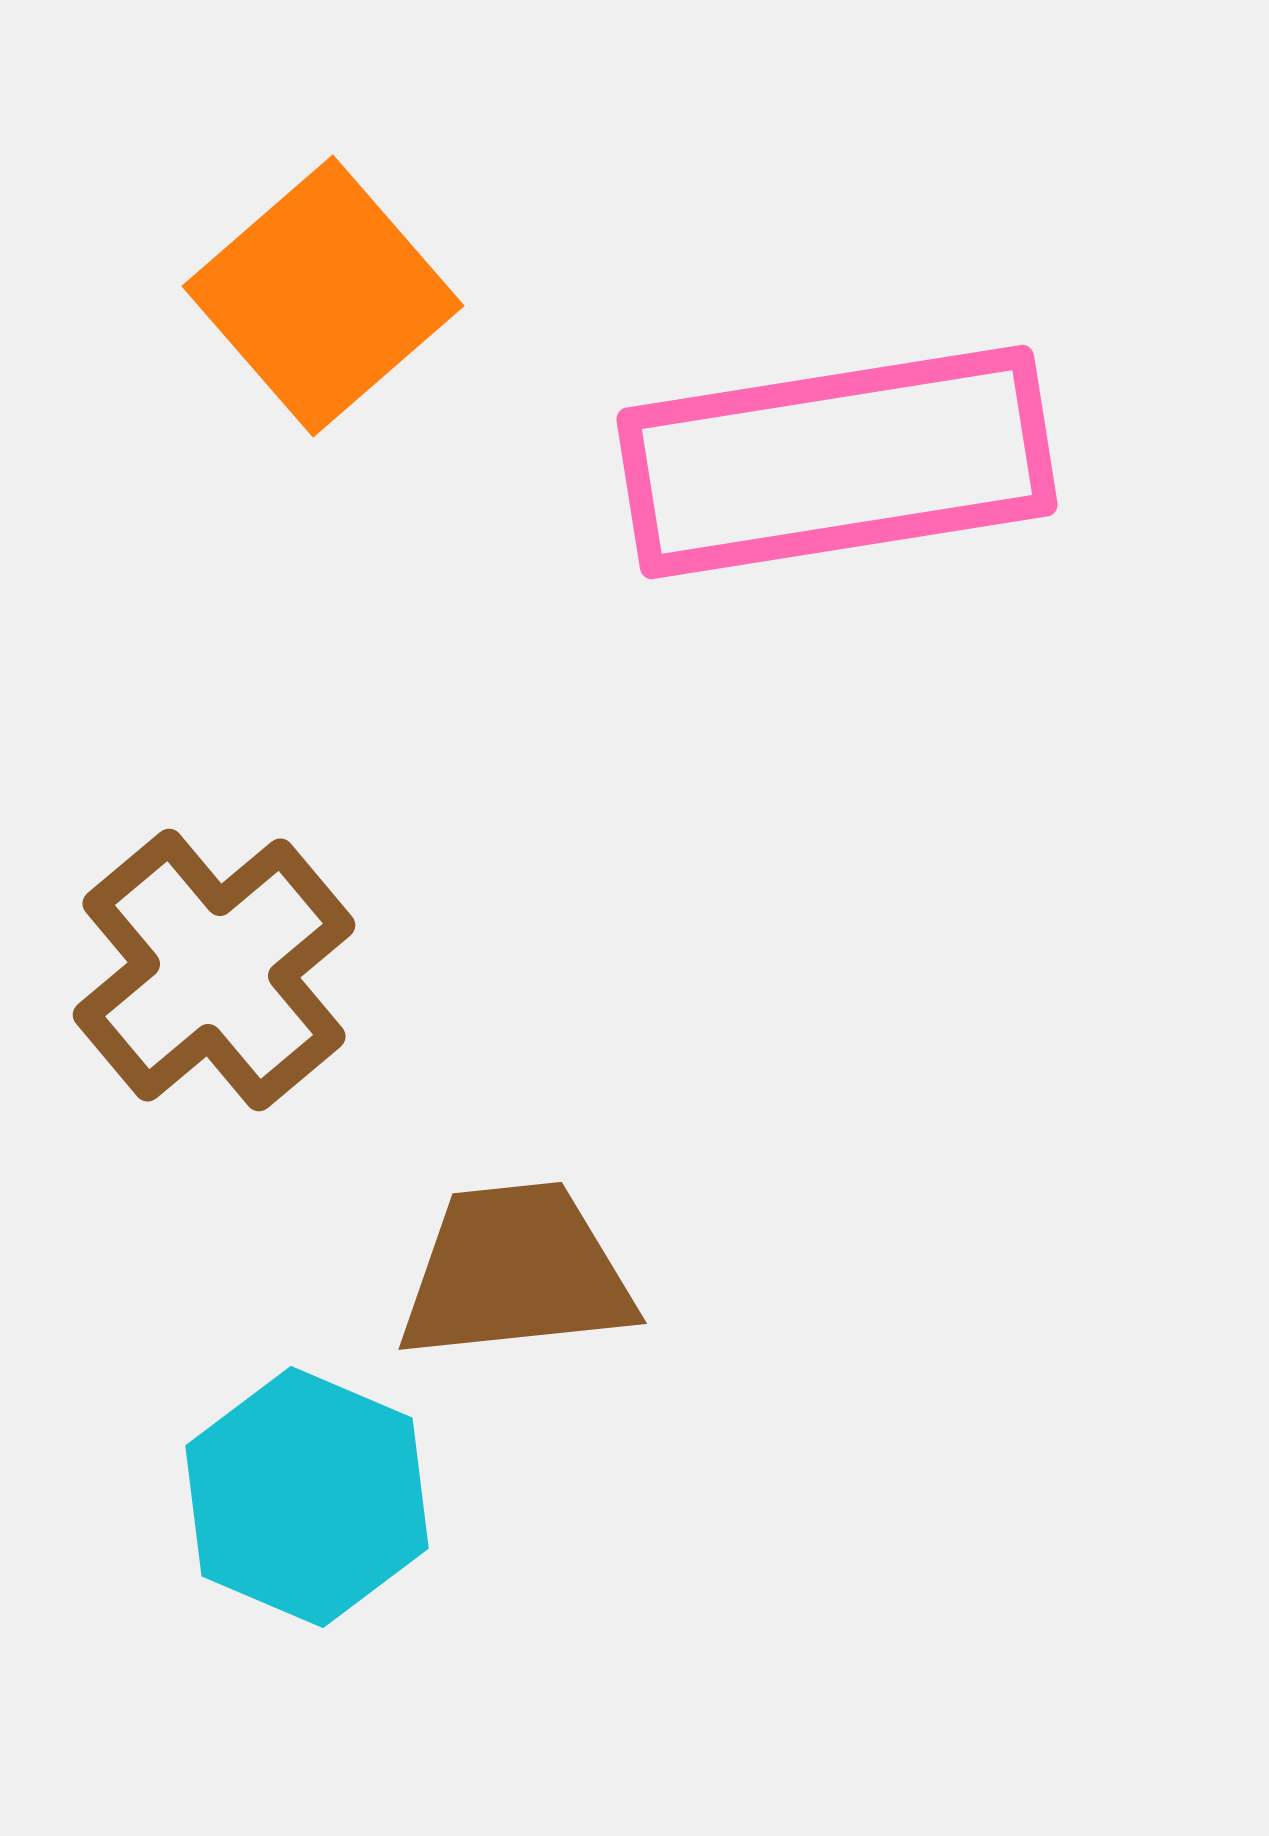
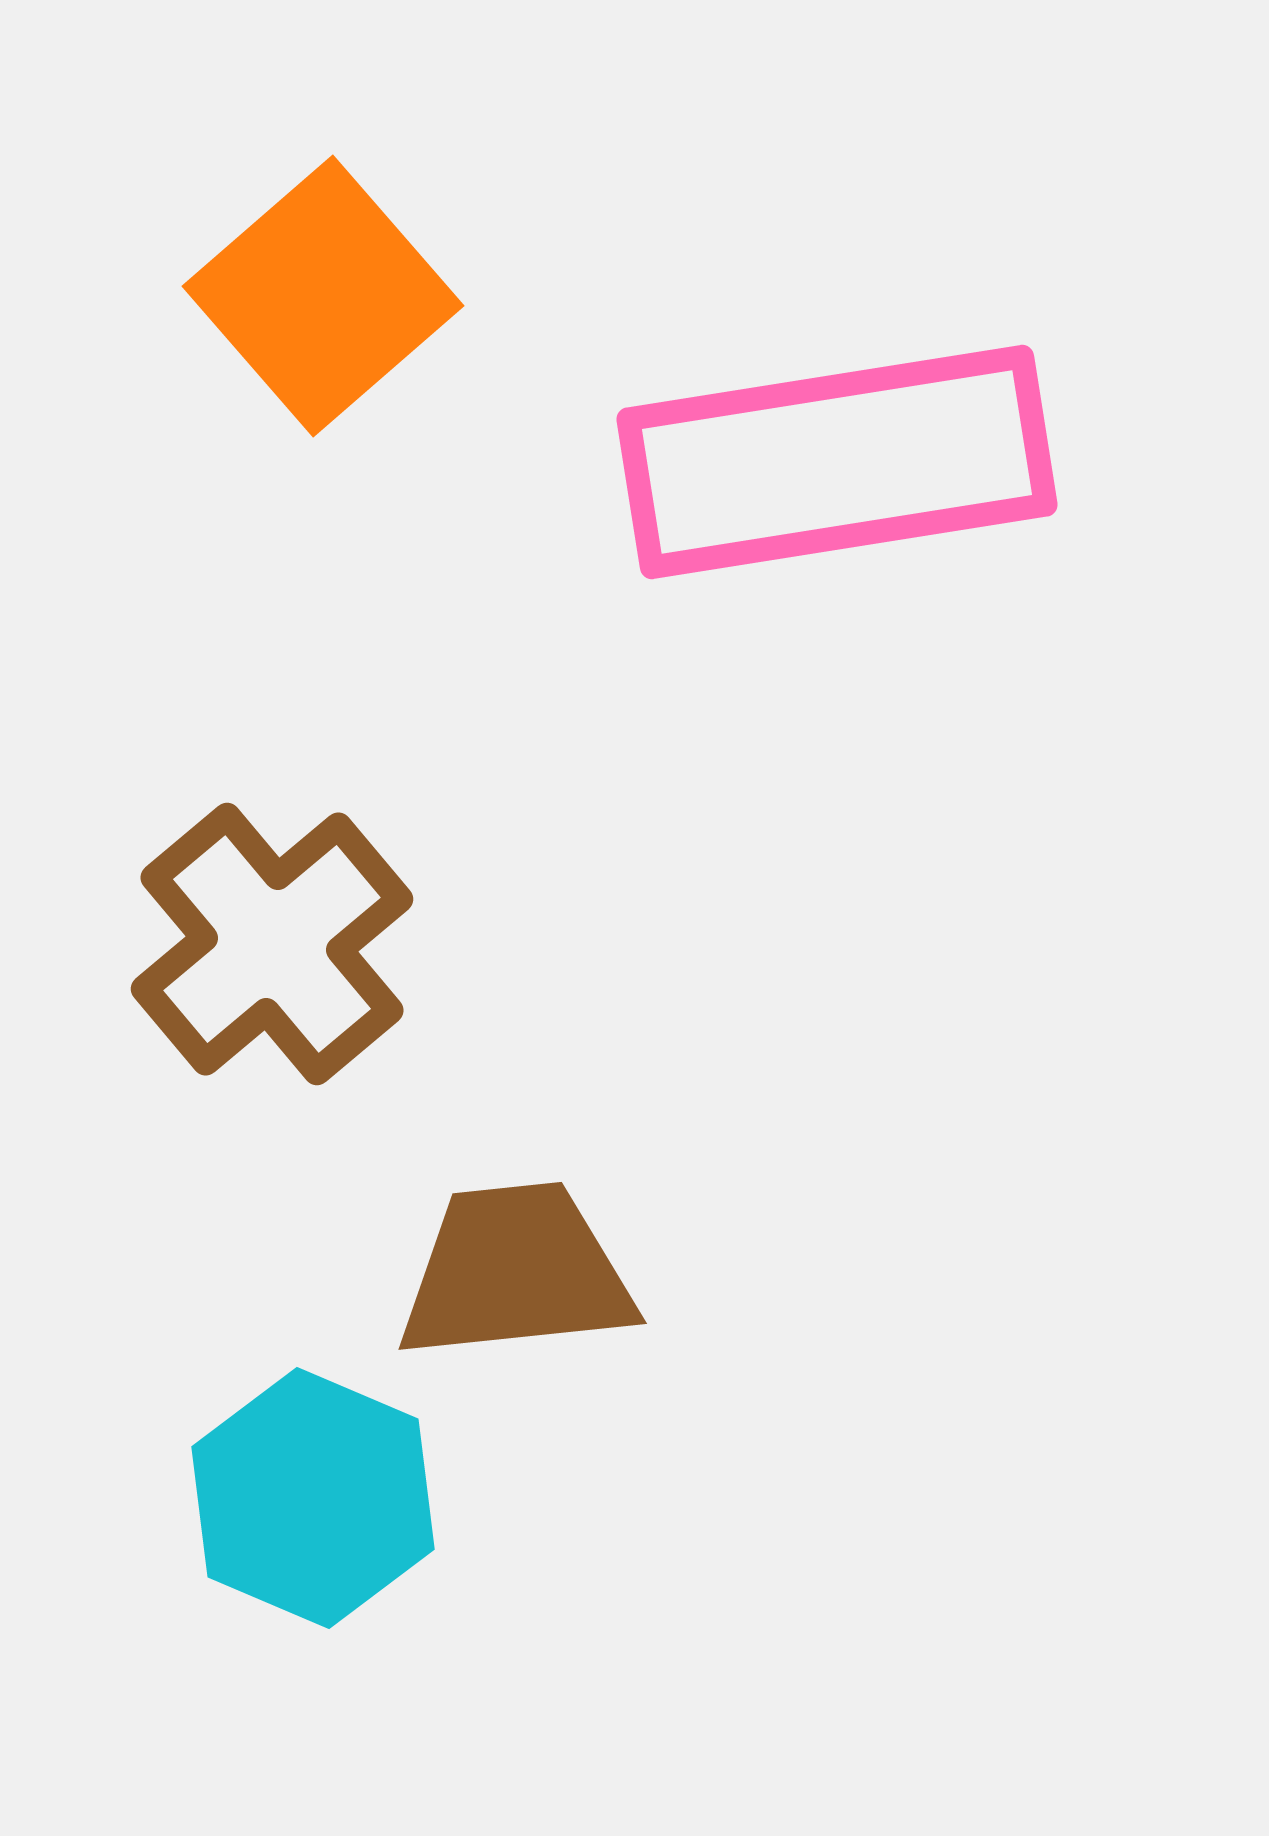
brown cross: moved 58 px right, 26 px up
cyan hexagon: moved 6 px right, 1 px down
